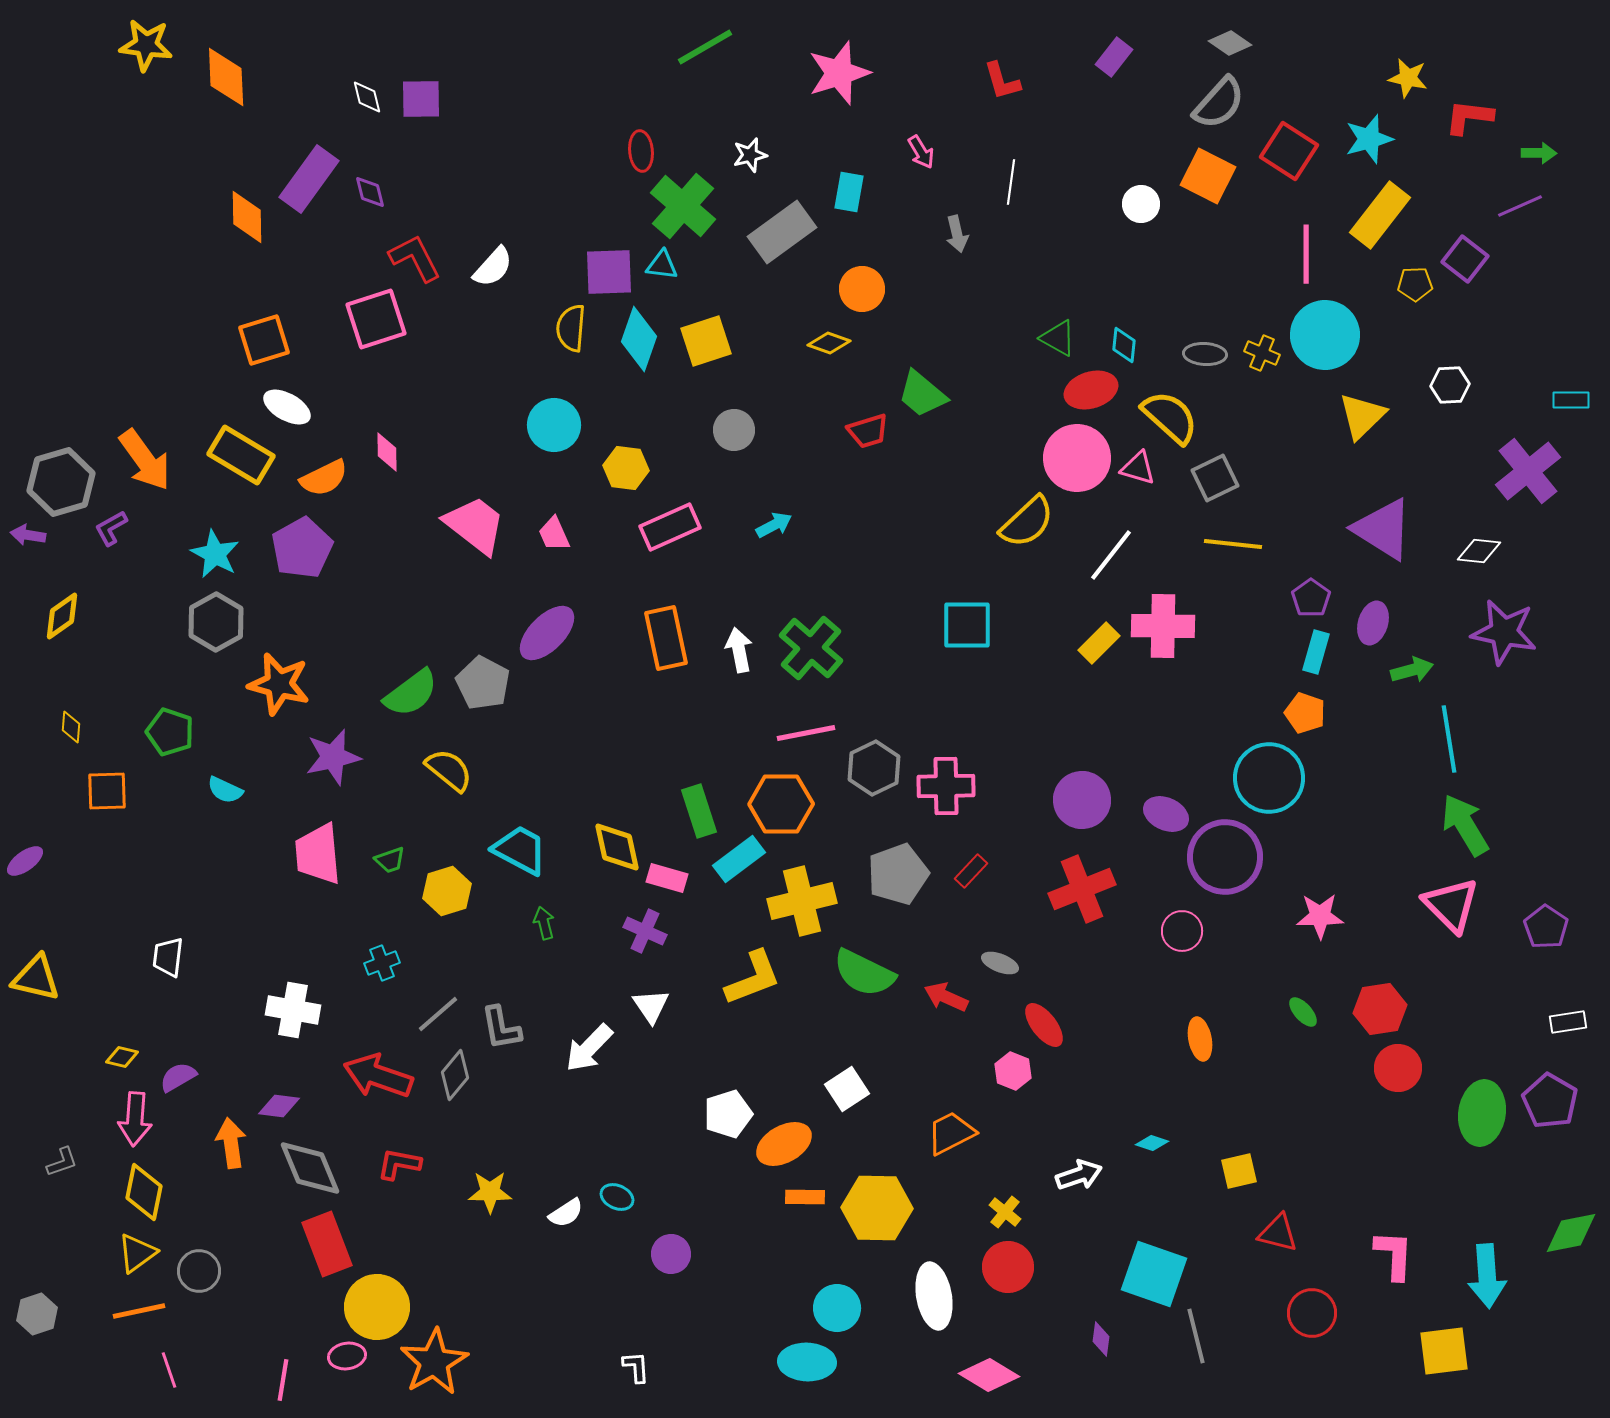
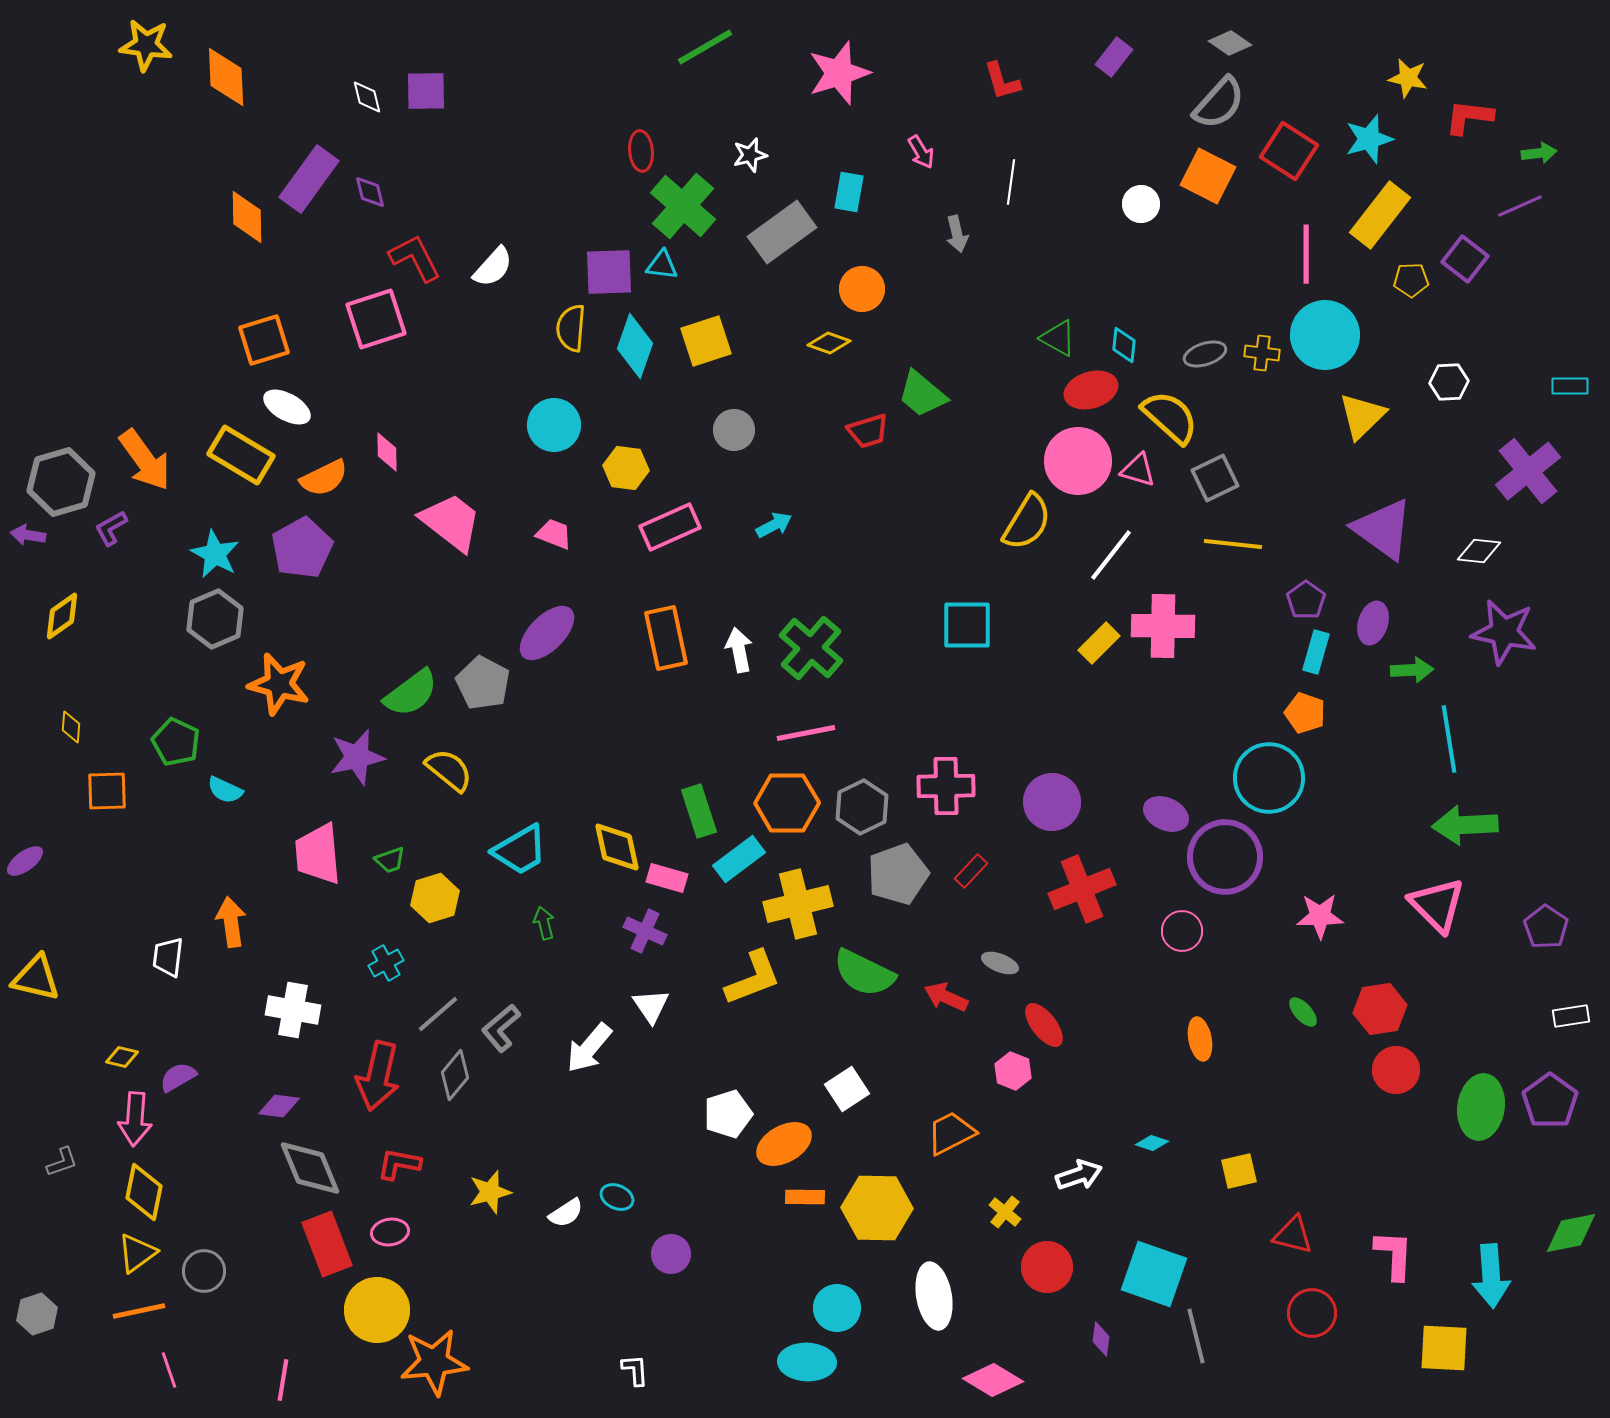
purple square at (421, 99): moved 5 px right, 8 px up
green arrow at (1539, 153): rotated 8 degrees counterclockwise
yellow pentagon at (1415, 284): moved 4 px left, 4 px up
cyan diamond at (639, 339): moved 4 px left, 7 px down
yellow cross at (1262, 353): rotated 16 degrees counterclockwise
gray ellipse at (1205, 354): rotated 21 degrees counterclockwise
white hexagon at (1450, 385): moved 1 px left, 3 px up
cyan rectangle at (1571, 400): moved 1 px left, 14 px up
pink circle at (1077, 458): moved 1 px right, 3 px down
pink triangle at (1138, 468): moved 2 px down
yellow semicircle at (1027, 522): rotated 16 degrees counterclockwise
pink trapezoid at (475, 525): moved 24 px left, 3 px up
purple triangle at (1383, 529): rotated 4 degrees clockwise
pink trapezoid at (554, 534): rotated 135 degrees clockwise
purple pentagon at (1311, 598): moved 5 px left, 2 px down
gray hexagon at (216, 622): moved 1 px left, 3 px up; rotated 6 degrees clockwise
green arrow at (1412, 670): rotated 12 degrees clockwise
green pentagon at (170, 732): moved 6 px right, 10 px down; rotated 6 degrees clockwise
purple star at (333, 757): moved 24 px right
gray hexagon at (874, 768): moved 12 px left, 39 px down
purple circle at (1082, 800): moved 30 px left, 2 px down
orange hexagon at (781, 804): moved 6 px right, 1 px up
green arrow at (1465, 825): rotated 62 degrees counterclockwise
cyan trapezoid at (520, 850): rotated 122 degrees clockwise
yellow hexagon at (447, 891): moved 12 px left, 7 px down
yellow cross at (802, 901): moved 4 px left, 3 px down
pink triangle at (1451, 905): moved 14 px left
cyan cross at (382, 963): moved 4 px right; rotated 8 degrees counterclockwise
white rectangle at (1568, 1022): moved 3 px right, 6 px up
gray L-shape at (501, 1028): rotated 60 degrees clockwise
white arrow at (589, 1048): rotated 4 degrees counterclockwise
red circle at (1398, 1068): moved 2 px left, 2 px down
red arrow at (378, 1076): rotated 96 degrees counterclockwise
purple pentagon at (1550, 1101): rotated 6 degrees clockwise
green ellipse at (1482, 1113): moved 1 px left, 6 px up
orange arrow at (231, 1143): moved 221 px up
yellow star at (490, 1192): rotated 15 degrees counterclockwise
red triangle at (1278, 1233): moved 15 px right, 2 px down
red circle at (1008, 1267): moved 39 px right
gray circle at (199, 1271): moved 5 px right
cyan arrow at (1487, 1276): moved 4 px right
yellow circle at (377, 1307): moved 3 px down
yellow square at (1444, 1351): moved 3 px up; rotated 10 degrees clockwise
pink ellipse at (347, 1356): moved 43 px right, 124 px up
orange star at (434, 1362): rotated 24 degrees clockwise
white L-shape at (636, 1367): moved 1 px left, 3 px down
pink diamond at (989, 1375): moved 4 px right, 5 px down
